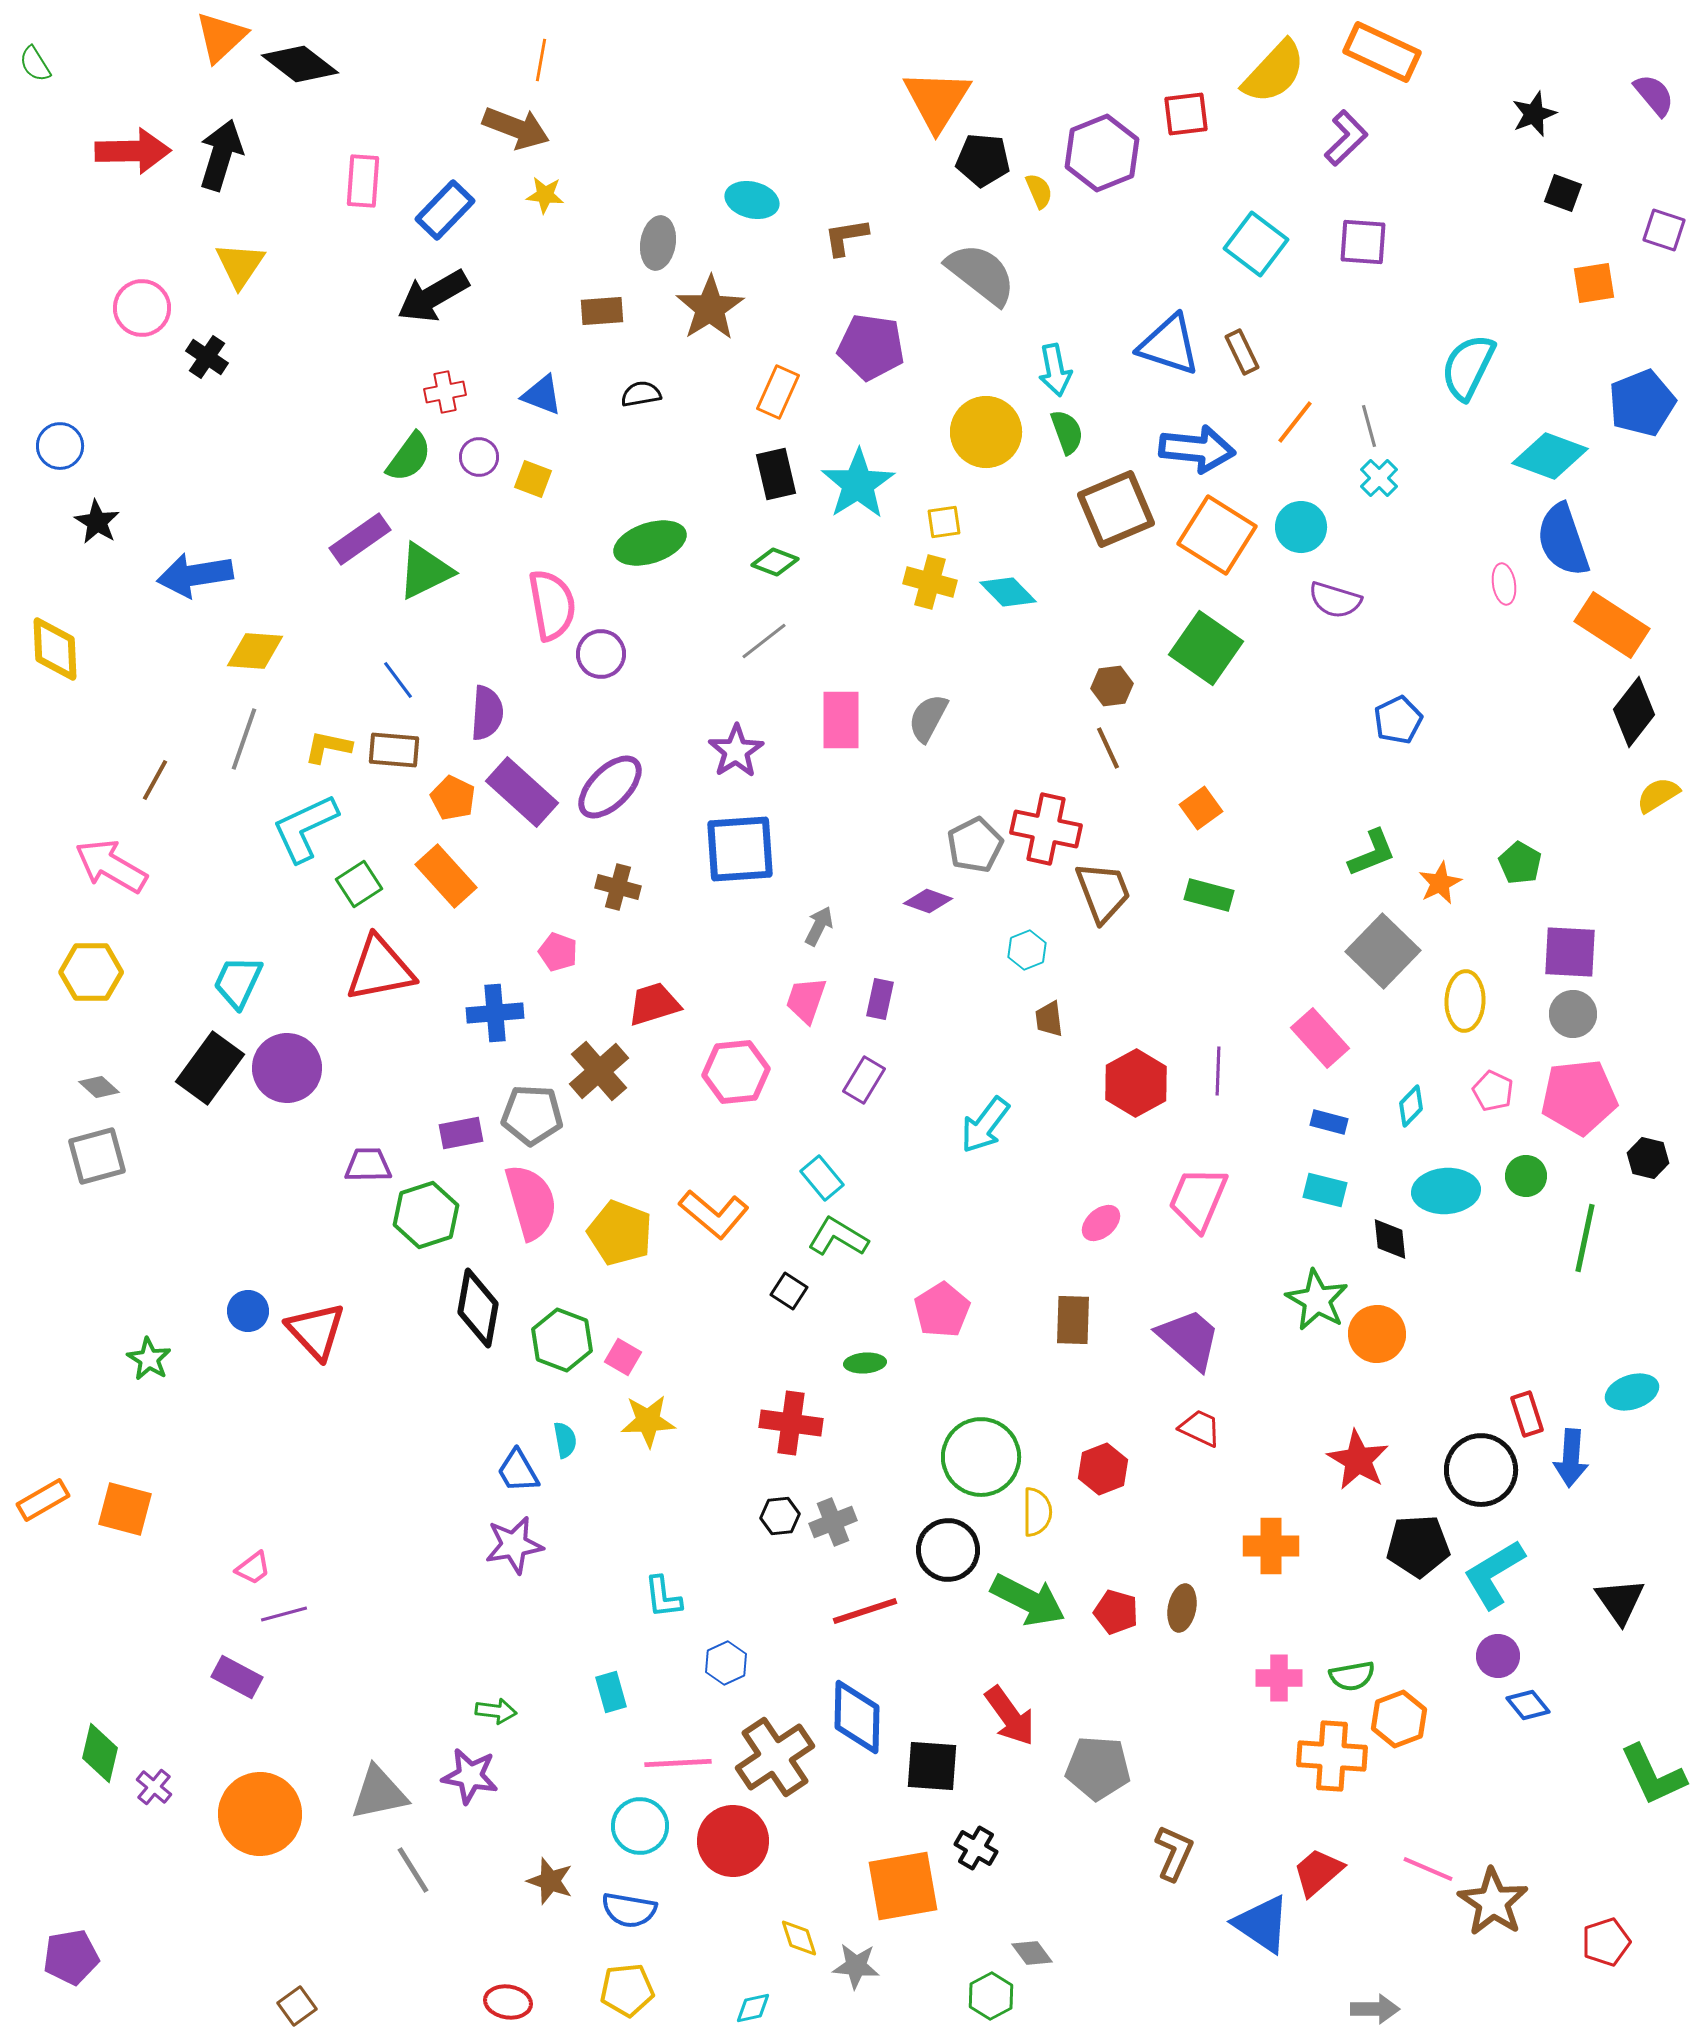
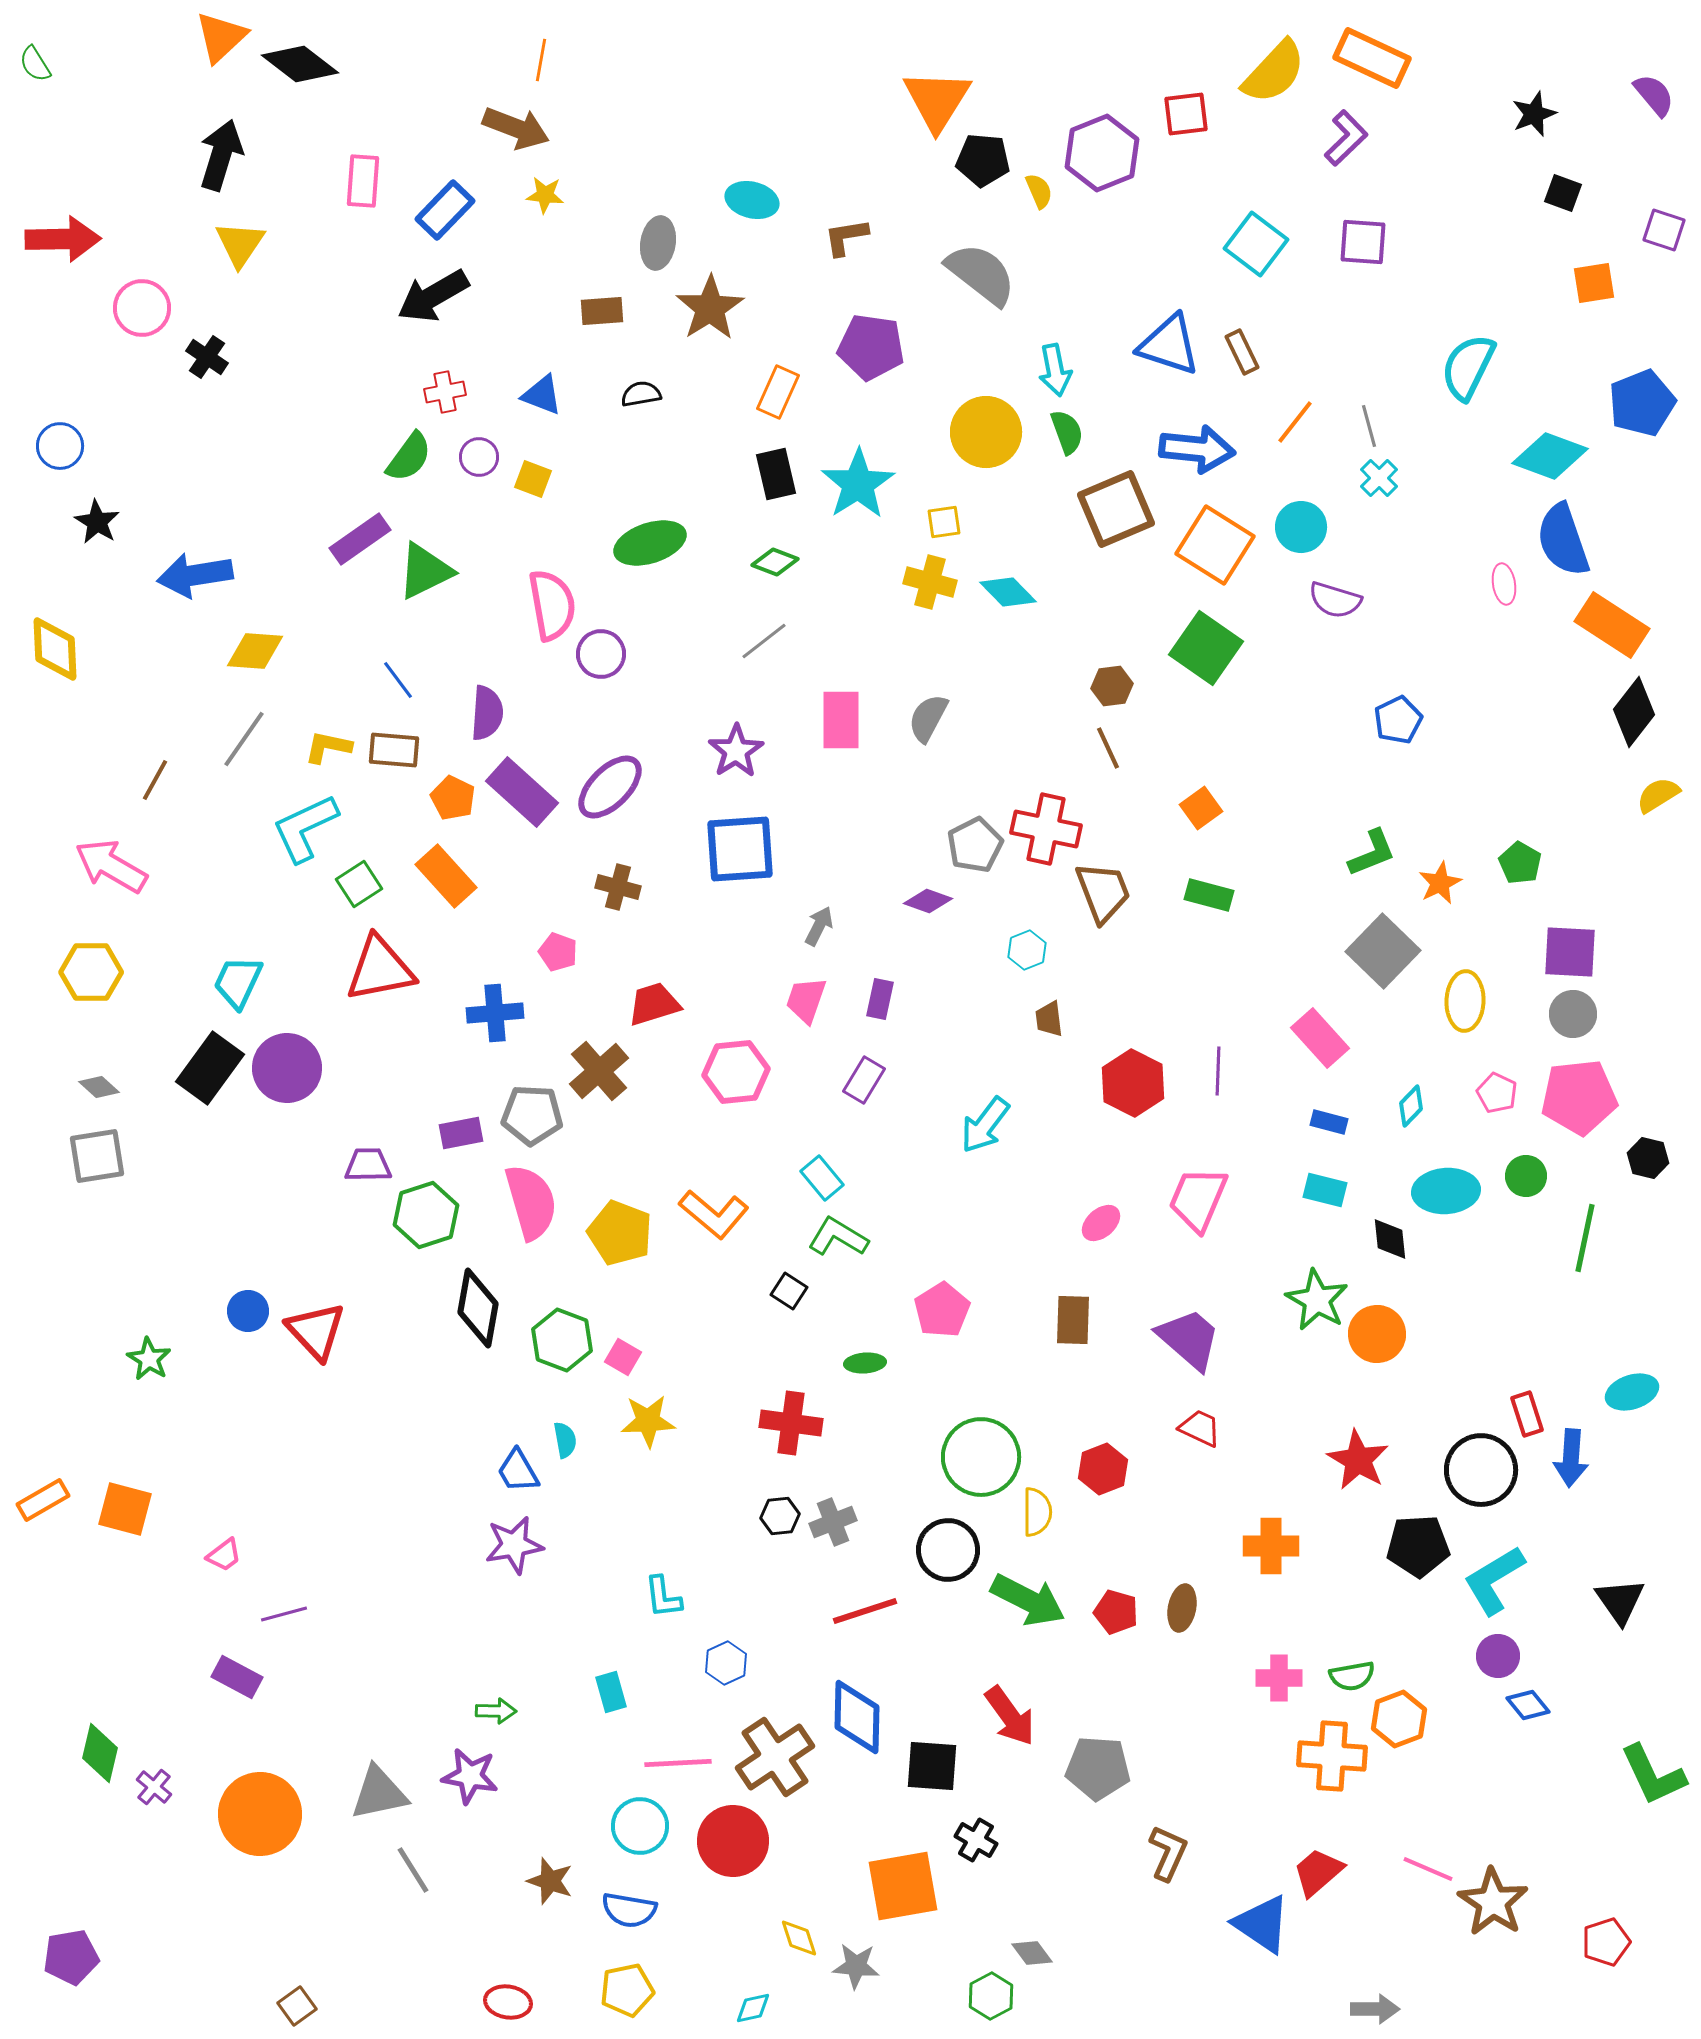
orange rectangle at (1382, 52): moved 10 px left, 6 px down
red arrow at (133, 151): moved 70 px left, 88 px down
yellow triangle at (240, 265): moved 21 px up
orange square at (1217, 535): moved 2 px left, 10 px down
gray line at (244, 739): rotated 16 degrees clockwise
red hexagon at (1136, 1083): moved 3 px left; rotated 4 degrees counterclockwise
pink pentagon at (1493, 1091): moved 4 px right, 2 px down
gray square at (97, 1156): rotated 6 degrees clockwise
pink trapezoid at (253, 1568): moved 29 px left, 13 px up
cyan L-shape at (1494, 1574): moved 6 px down
green arrow at (496, 1711): rotated 6 degrees counterclockwise
black cross at (976, 1848): moved 8 px up
brown L-shape at (1174, 1853): moved 6 px left
yellow pentagon at (627, 1990): rotated 6 degrees counterclockwise
